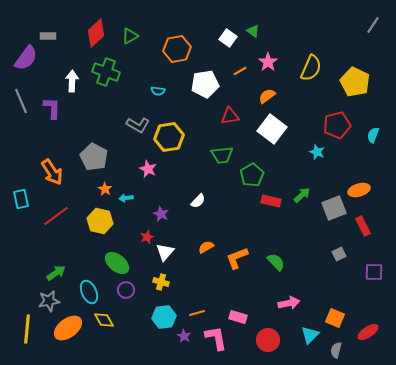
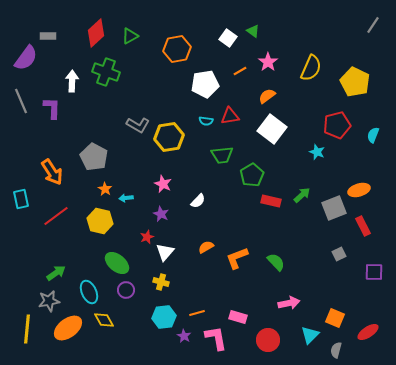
cyan semicircle at (158, 91): moved 48 px right, 30 px down
pink star at (148, 169): moved 15 px right, 15 px down
